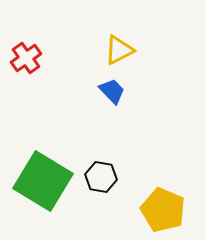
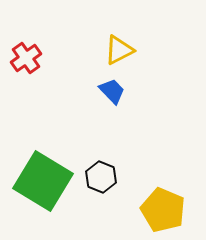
black hexagon: rotated 12 degrees clockwise
